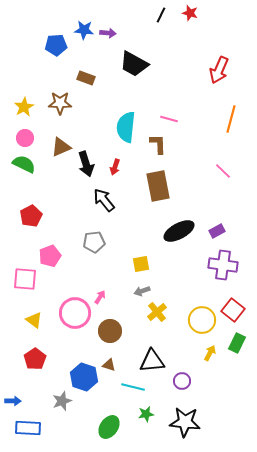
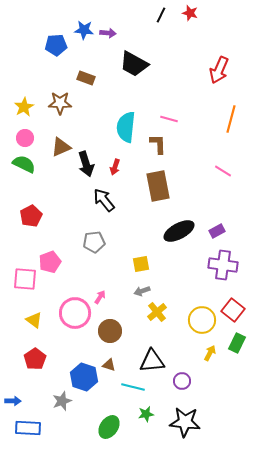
pink line at (223, 171): rotated 12 degrees counterclockwise
pink pentagon at (50, 256): moved 6 px down
